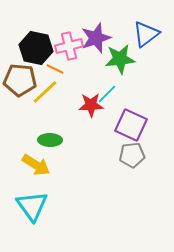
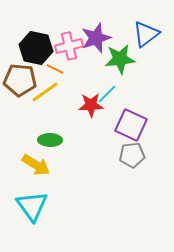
yellow line: rotated 8 degrees clockwise
